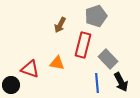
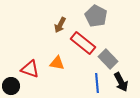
gray pentagon: rotated 25 degrees counterclockwise
red rectangle: moved 2 px up; rotated 65 degrees counterclockwise
black circle: moved 1 px down
